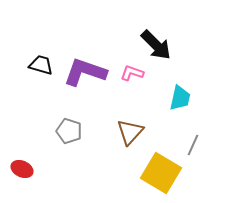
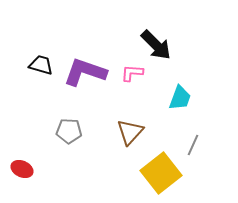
pink L-shape: rotated 15 degrees counterclockwise
cyan trapezoid: rotated 8 degrees clockwise
gray pentagon: rotated 15 degrees counterclockwise
yellow square: rotated 21 degrees clockwise
